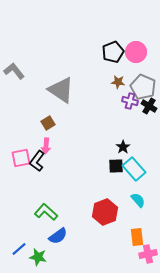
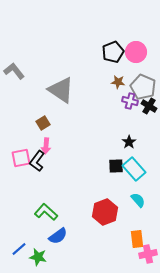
brown square: moved 5 px left
black star: moved 6 px right, 5 px up
orange rectangle: moved 2 px down
